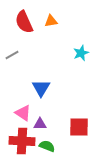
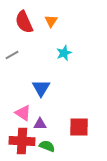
orange triangle: rotated 48 degrees counterclockwise
cyan star: moved 17 px left
